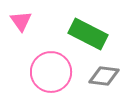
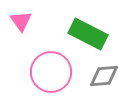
gray diamond: rotated 12 degrees counterclockwise
